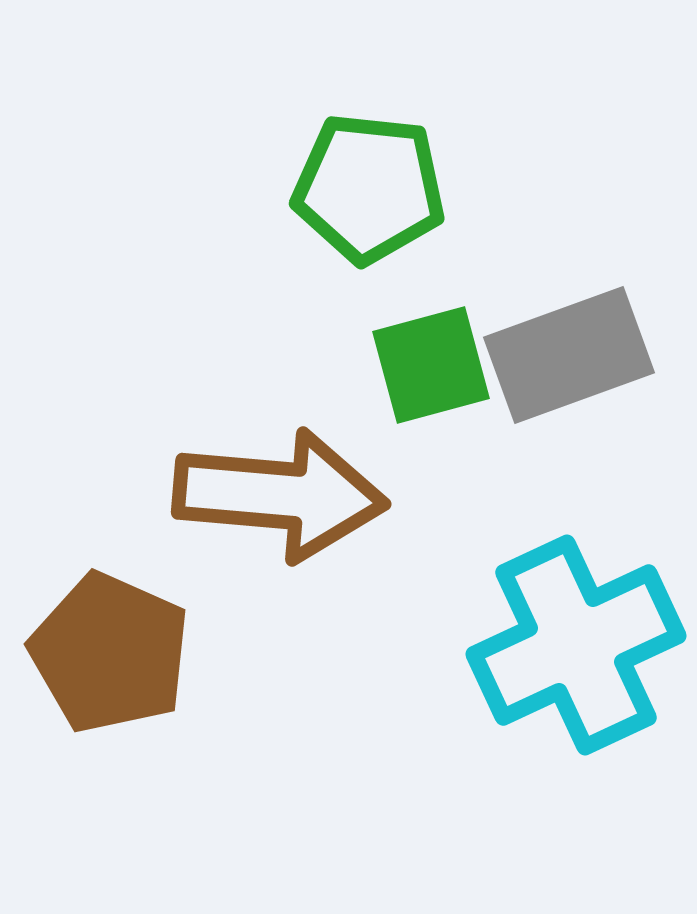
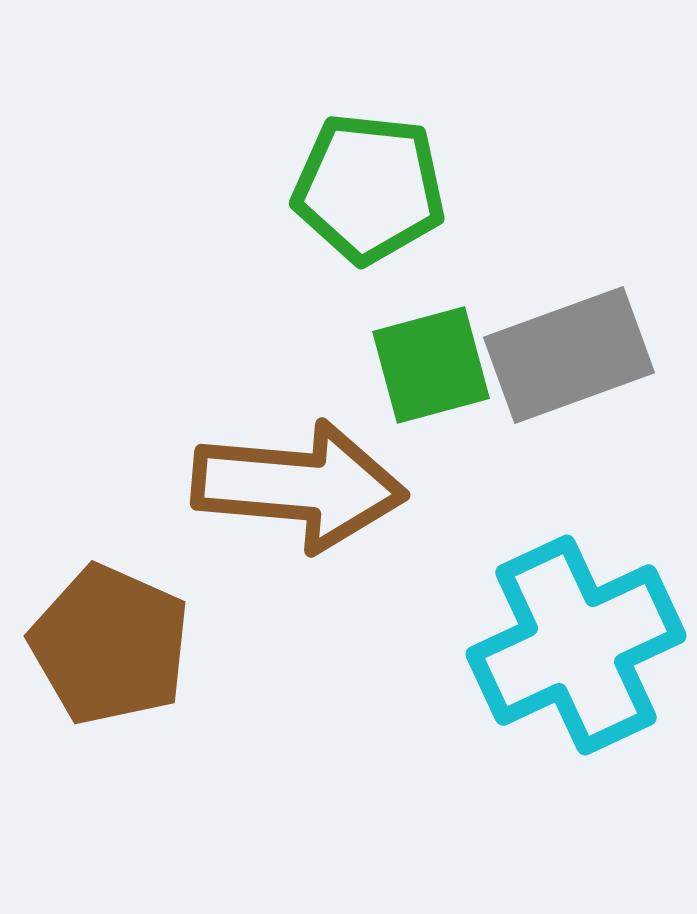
brown arrow: moved 19 px right, 9 px up
brown pentagon: moved 8 px up
